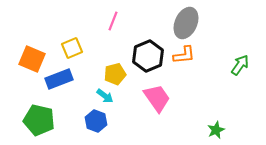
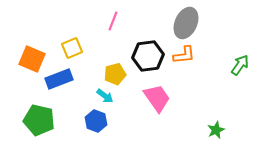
black hexagon: rotated 16 degrees clockwise
